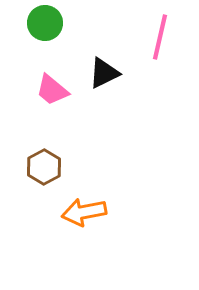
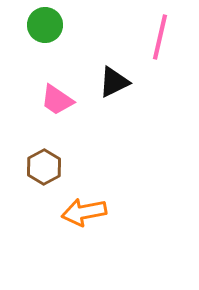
green circle: moved 2 px down
black triangle: moved 10 px right, 9 px down
pink trapezoid: moved 5 px right, 10 px down; rotated 6 degrees counterclockwise
